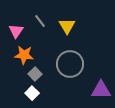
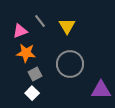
pink triangle: moved 4 px right; rotated 35 degrees clockwise
orange star: moved 2 px right, 2 px up
gray square: rotated 16 degrees clockwise
